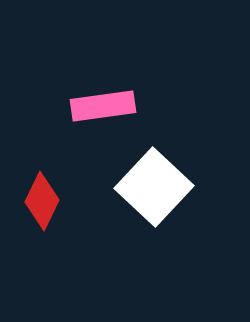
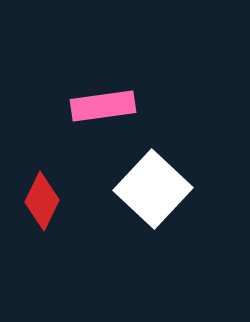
white square: moved 1 px left, 2 px down
